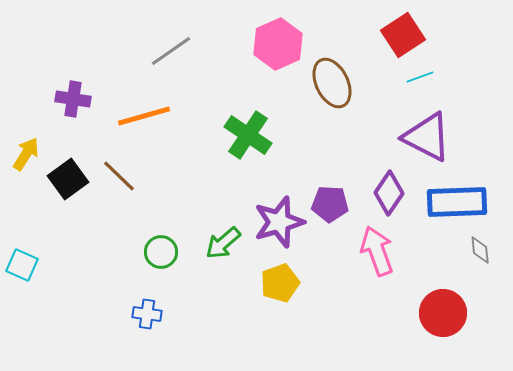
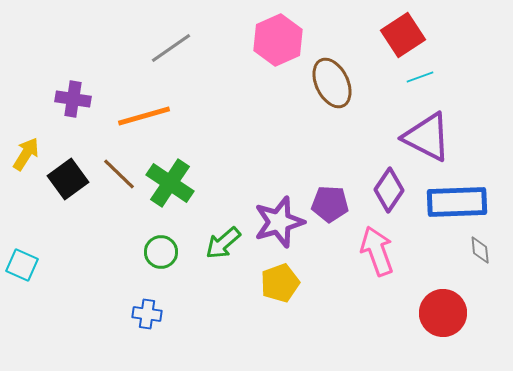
pink hexagon: moved 4 px up
gray line: moved 3 px up
green cross: moved 78 px left, 48 px down
brown line: moved 2 px up
purple diamond: moved 3 px up
